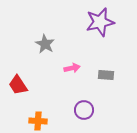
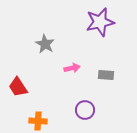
red trapezoid: moved 2 px down
purple circle: moved 1 px right
